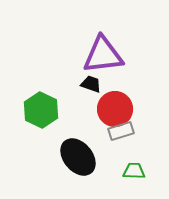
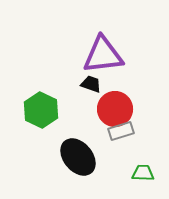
green trapezoid: moved 9 px right, 2 px down
